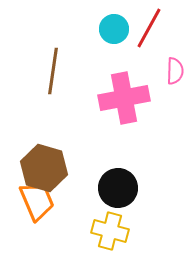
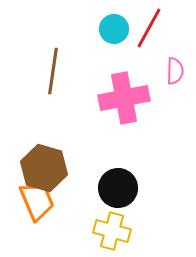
yellow cross: moved 2 px right
